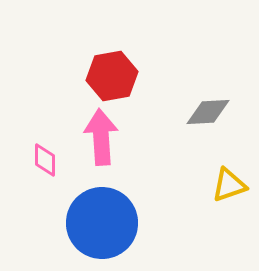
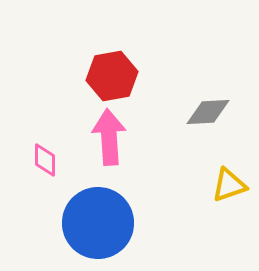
pink arrow: moved 8 px right
blue circle: moved 4 px left
